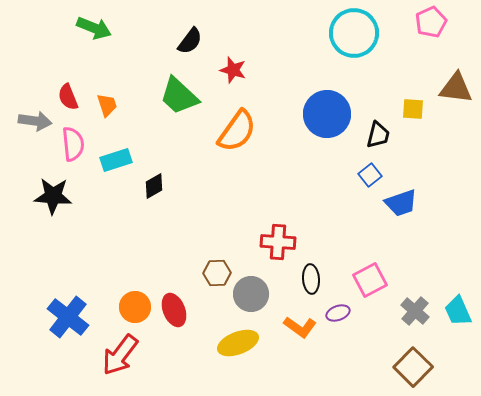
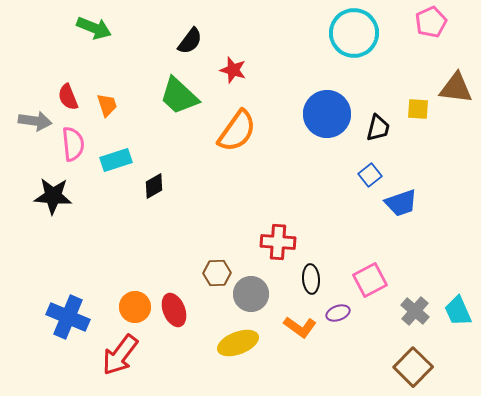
yellow square: moved 5 px right
black trapezoid: moved 7 px up
blue cross: rotated 15 degrees counterclockwise
